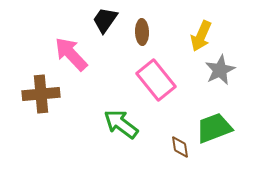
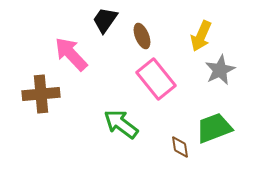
brown ellipse: moved 4 px down; rotated 20 degrees counterclockwise
pink rectangle: moved 1 px up
